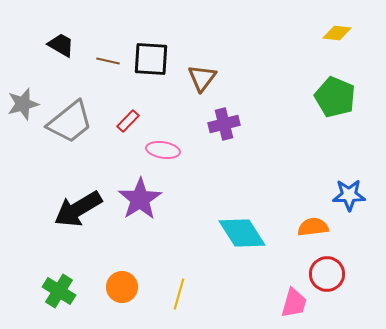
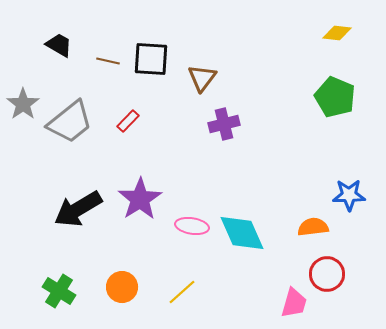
black trapezoid: moved 2 px left
gray star: rotated 20 degrees counterclockwise
pink ellipse: moved 29 px right, 76 px down
cyan diamond: rotated 9 degrees clockwise
yellow line: moved 3 px right, 2 px up; rotated 32 degrees clockwise
